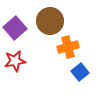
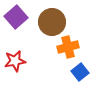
brown circle: moved 2 px right, 1 px down
purple square: moved 1 px right, 11 px up
